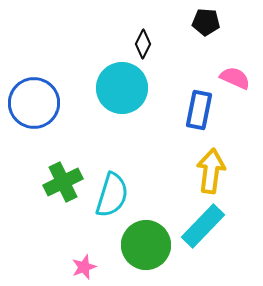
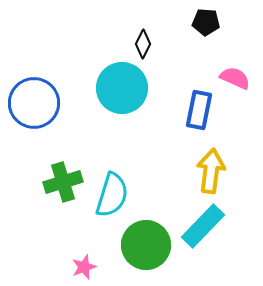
green cross: rotated 9 degrees clockwise
